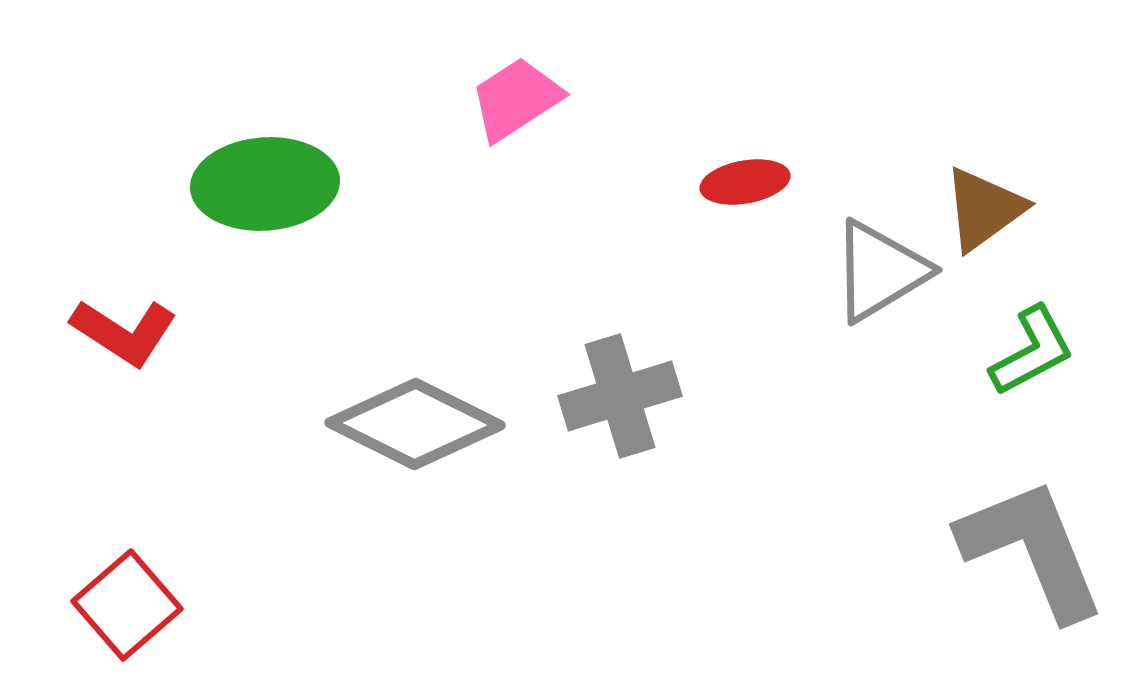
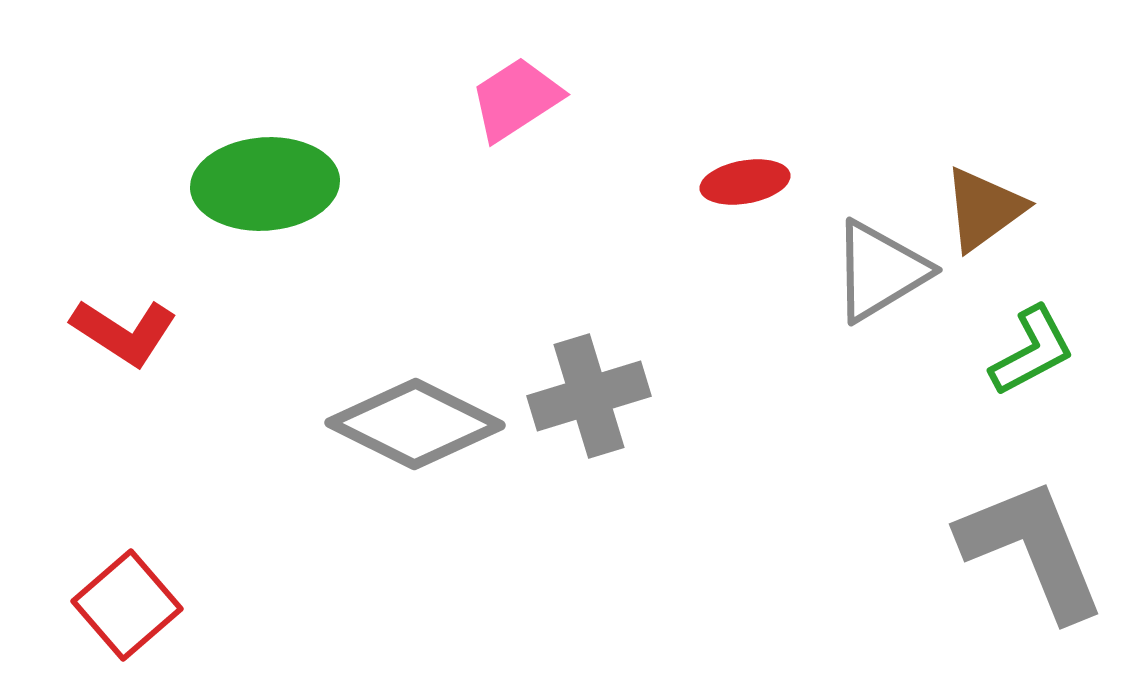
gray cross: moved 31 px left
